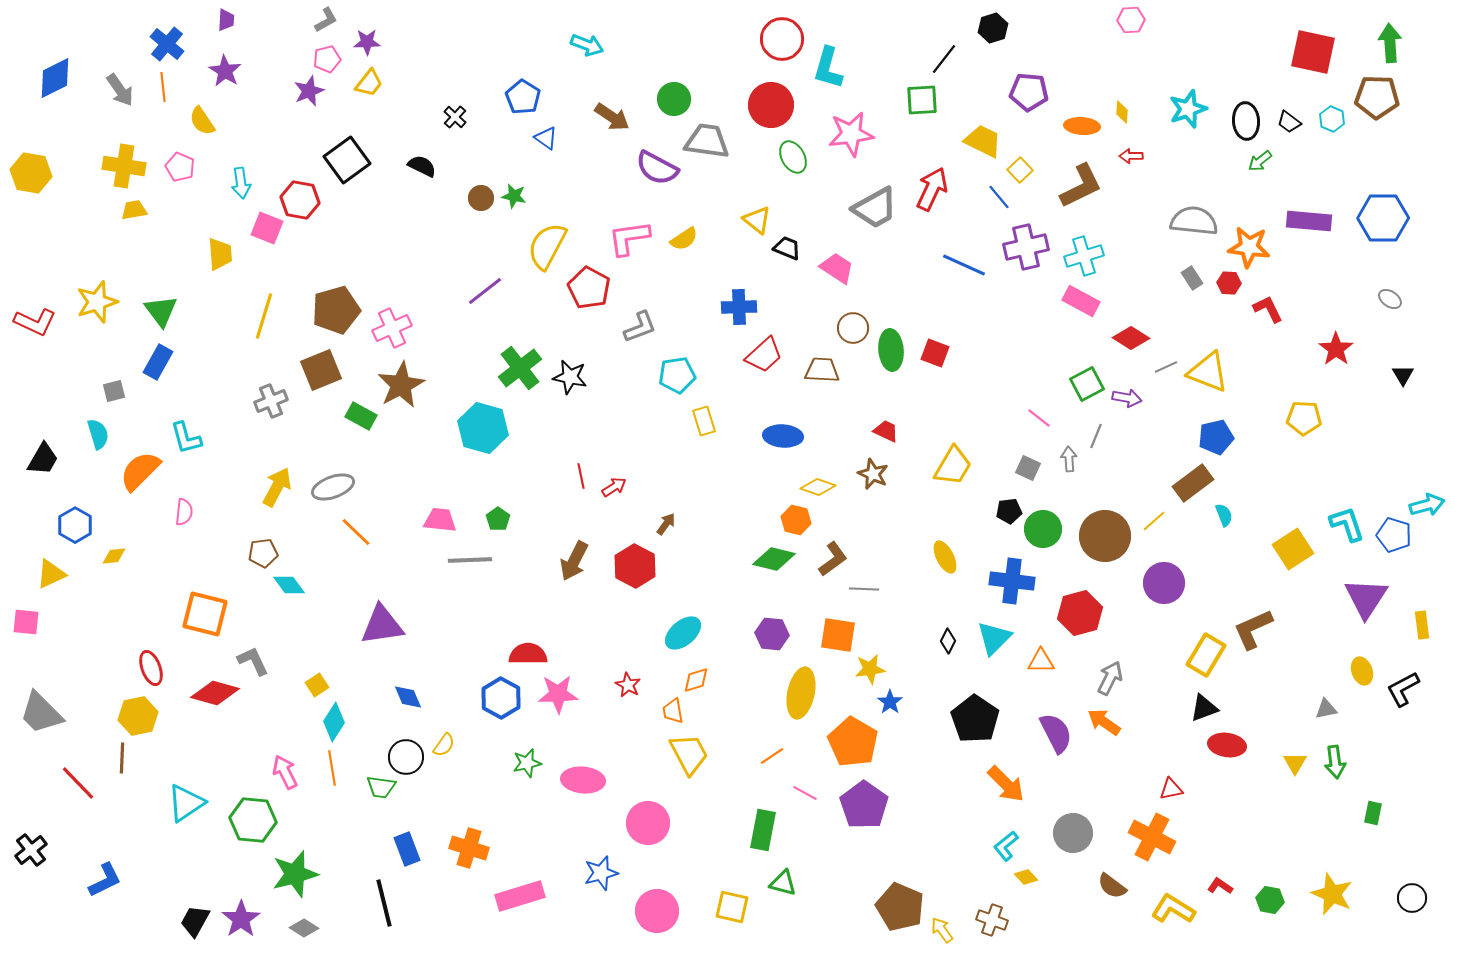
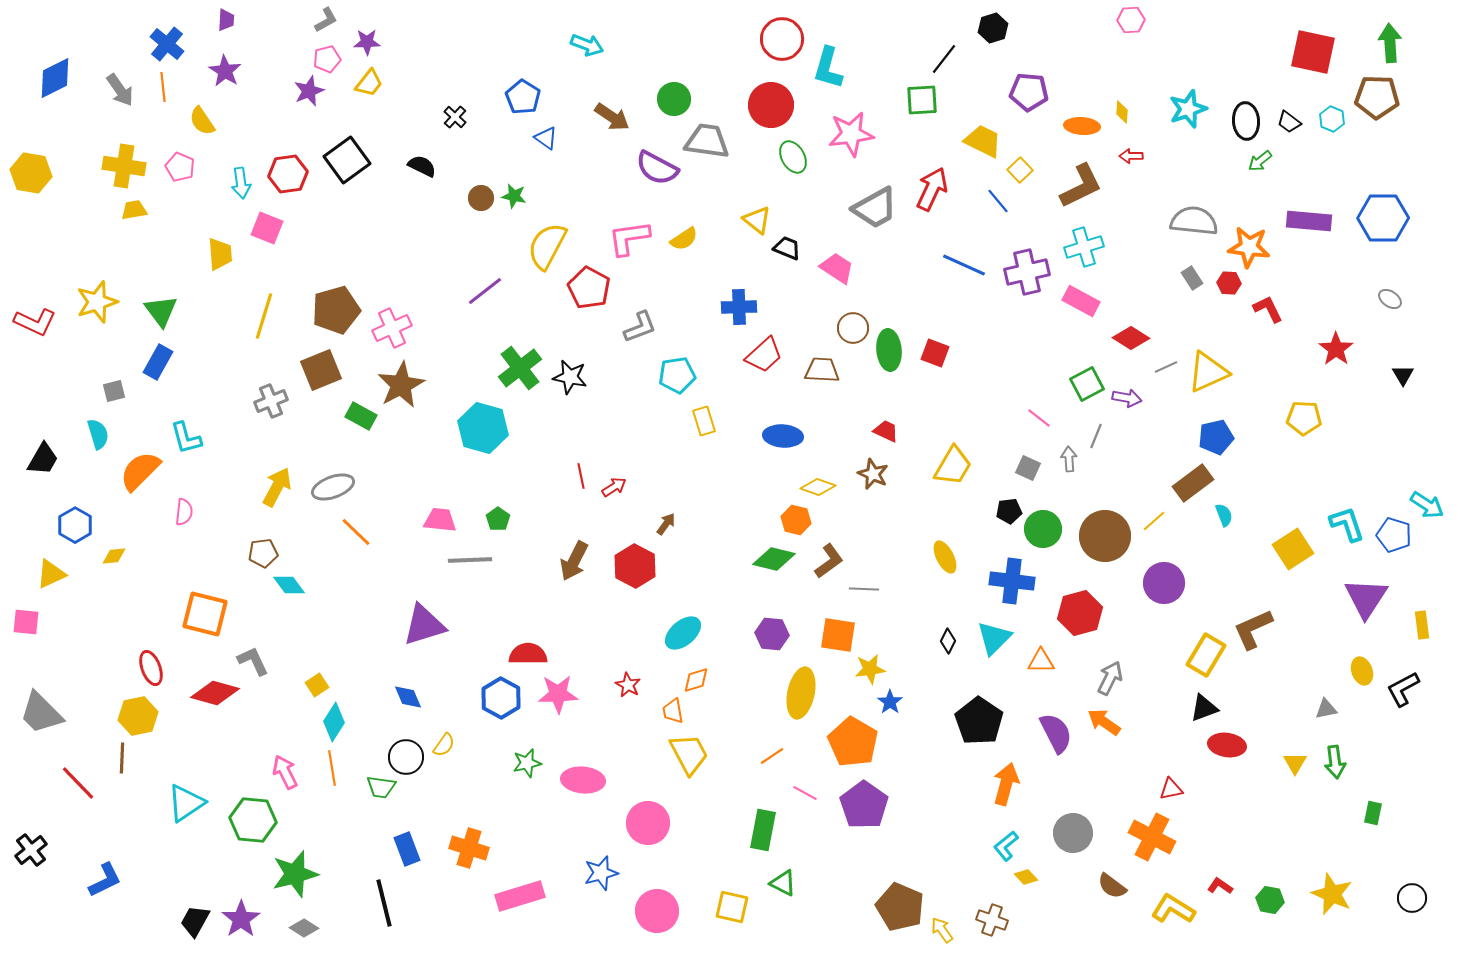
blue line at (999, 197): moved 1 px left, 4 px down
red hexagon at (300, 200): moved 12 px left, 26 px up; rotated 18 degrees counterclockwise
purple cross at (1026, 247): moved 1 px right, 25 px down
cyan cross at (1084, 256): moved 9 px up
green ellipse at (891, 350): moved 2 px left
yellow triangle at (1208, 372): rotated 45 degrees counterclockwise
cyan arrow at (1427, 505): rotated 48 degrees clockwise
brown L-shape at (833, 559): moved 4 px left, 2 px down
purple triangle at (382, 625): moved 42 px right; rotated 9 degrees counterclockwise
black pentagon at (975, 719): moved 4 px right, 2 px down
orange arrow at (1006, 784): rotated 120 degrees counterclockwise
green triangle at (783, 883): rotated 12 degrees clockwise
